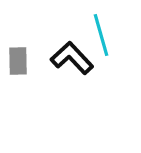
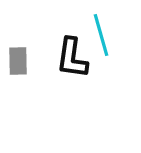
black L-shape: rotated 129 degrees counterclockwise
